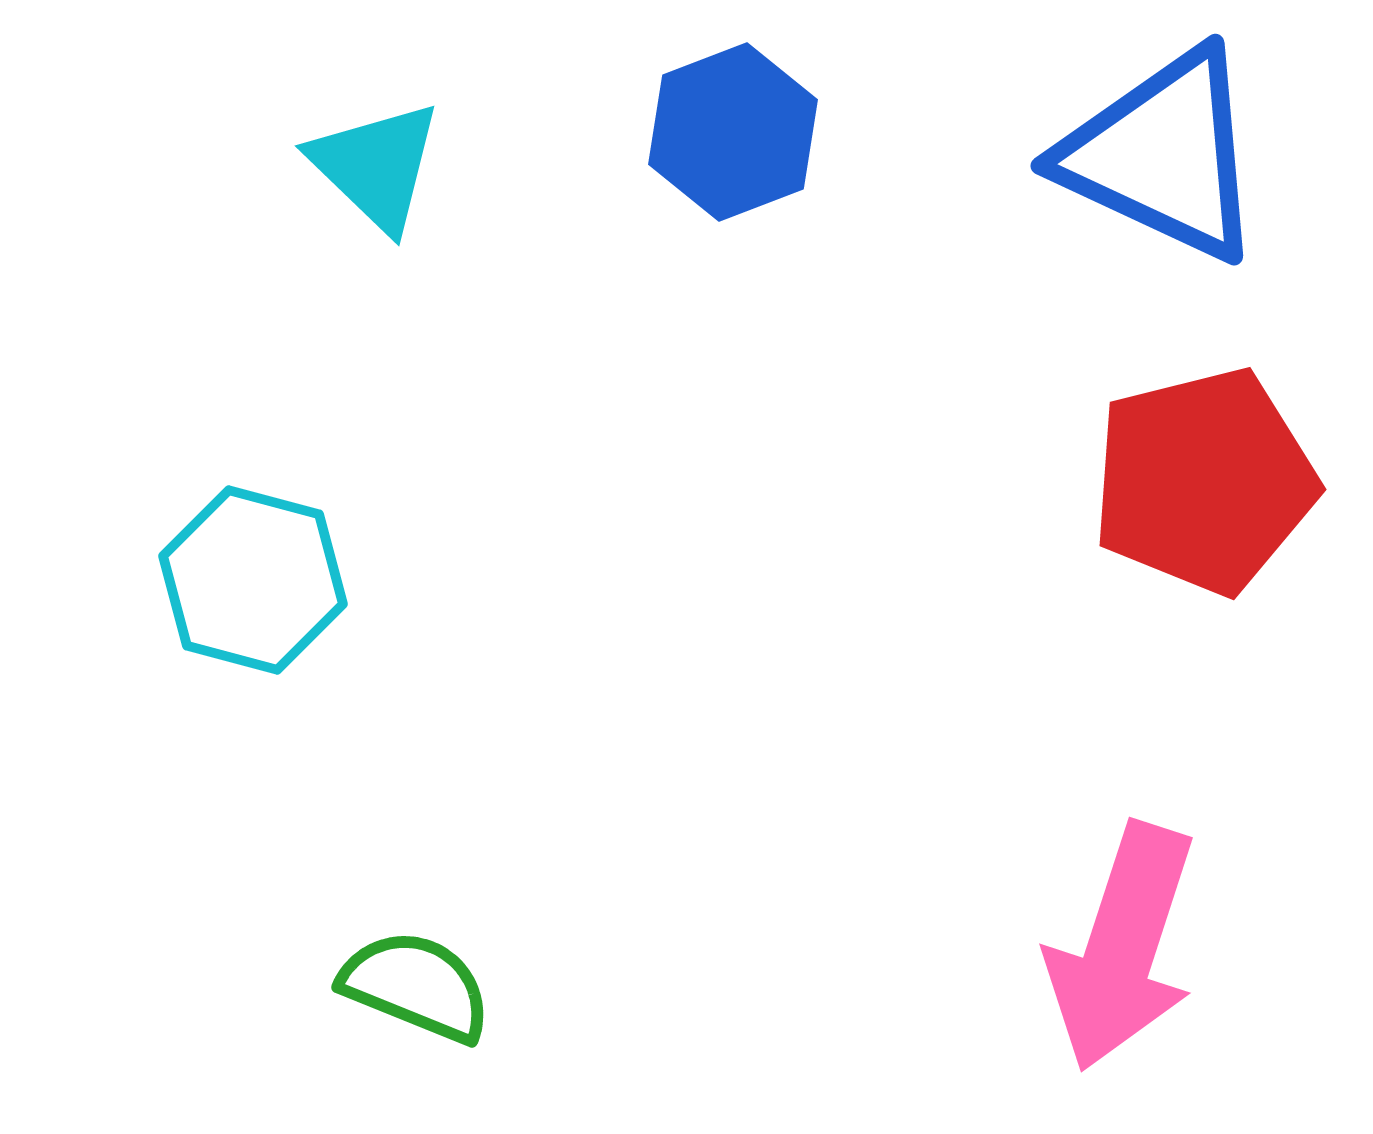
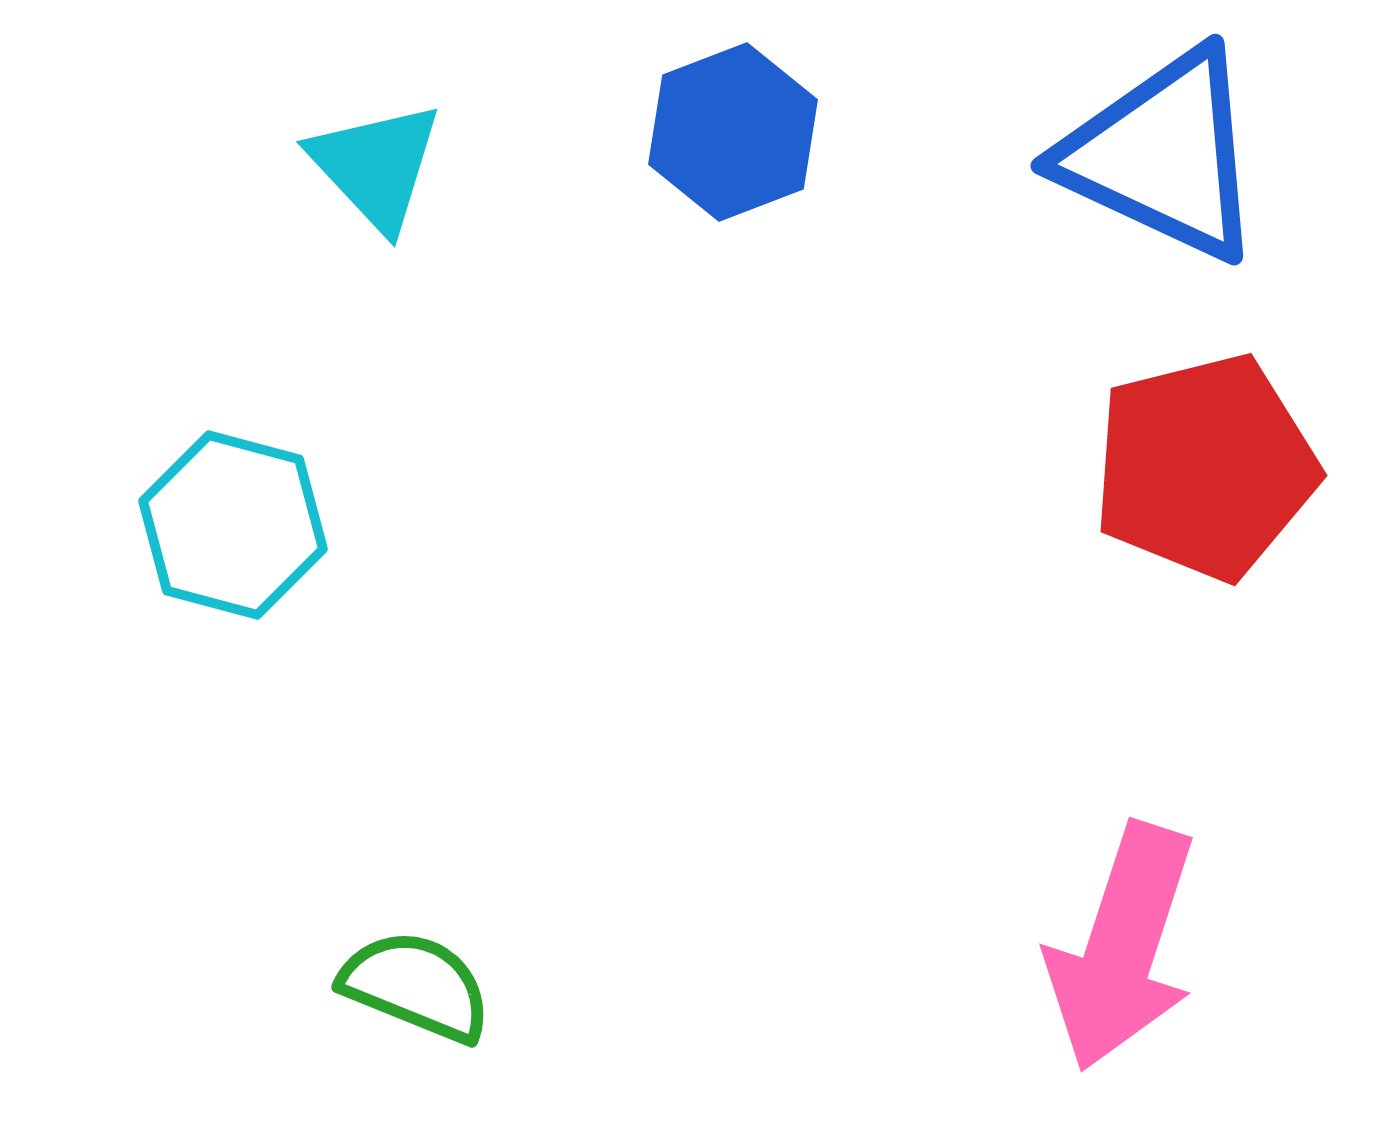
cyan triangle: rotated 3 degrees clockwise
red pentagon: moved 1 px right, 14 px up
cyan hexagon: moved 20 px left, 55 px up
